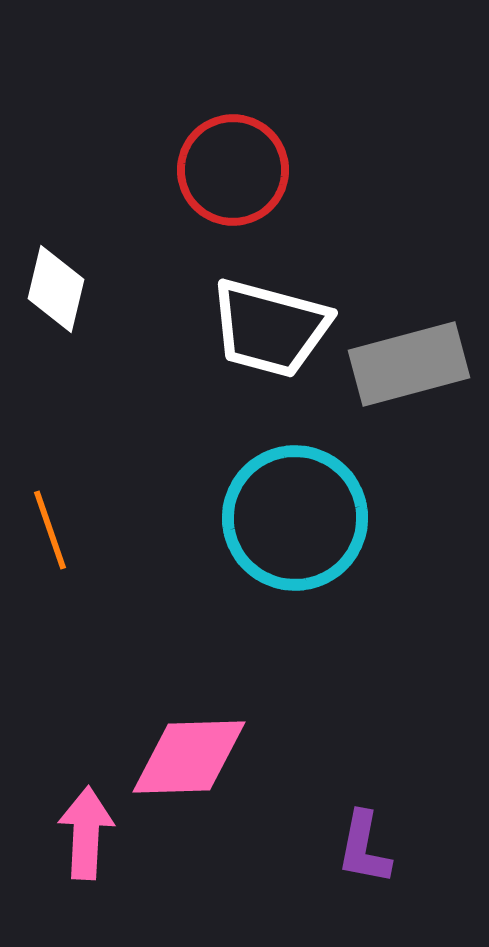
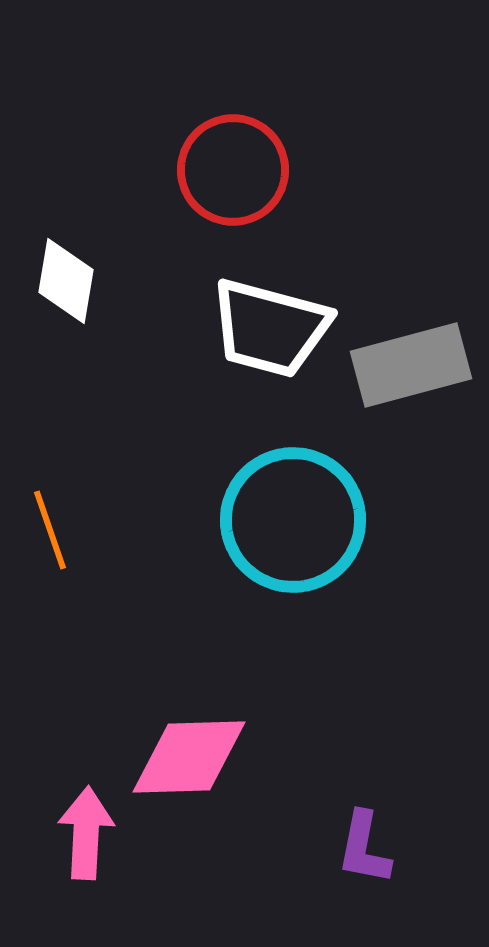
white diamond: moved 10 px right, 8 px up; rotated 4 degrees counterclockwise
gray rectangle: moved 2 px right, 1 px down
cyan circle: moved 2 px left, 2 px down
